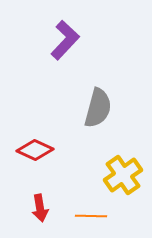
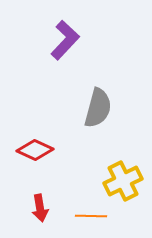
yellow cross: moved 6 px down; rotated 9 degrees clockwise
